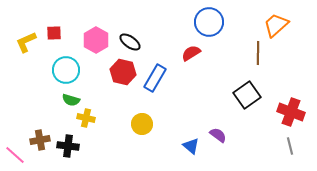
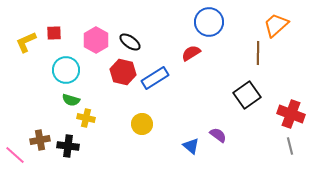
blue rectangle: rotated 28 degrees clockwise
red cross: moved 2 px down
